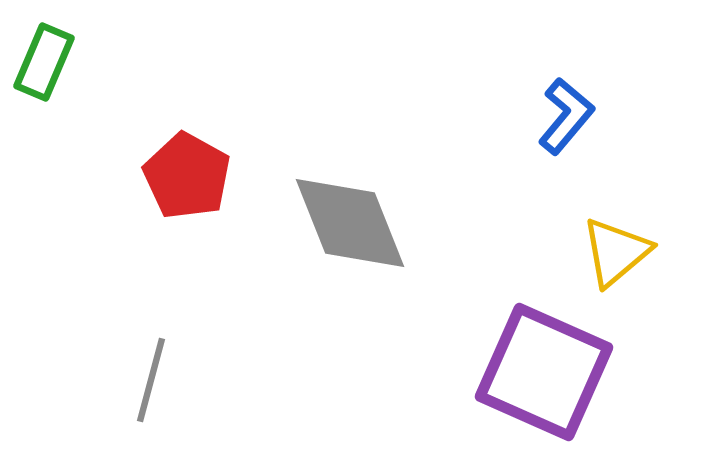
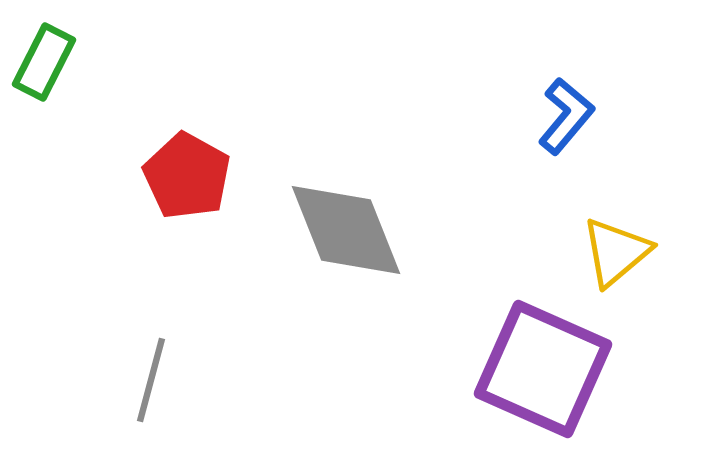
green rectangle: rotated 4 degrees clockwise
gray diamond: moved 4 px left, 7 px down
purple square: moved 1 px left, 3 px up
